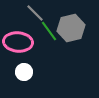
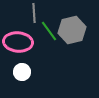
gray line: moved 1 px left; rotated 42 degrees clockwise
gray hexagon: moved 1 px right, 2 px down
white circle: moved 2 px left
